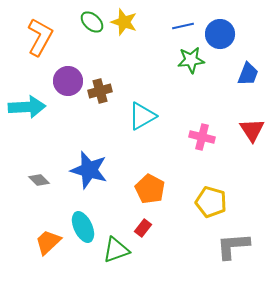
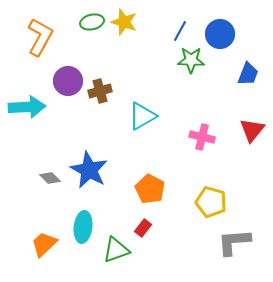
green ellipse: rotated 55 degrees counterclockwise
blue line: moved 3 px left, 5 px down; rotated 50 degrees counterclockwise
green star: rotated 8 degrees clockwise
red triangle: rotated 12 degrees clockwise
blue star: rotated 12 degrees clockwise
gray diamond: moved 11 px right, 2 px up
cyan ellipse: rotated 32 degrees clockwise
orange trapezoid: moved 4 px left, 2 px down
gray L-shape: moved 1 px right, 4 px up
